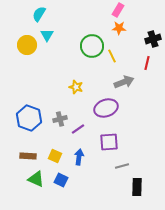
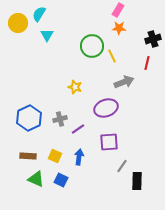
yellow circle: moved 9 px left, 22 px up
yellow star: moved 1 px left
blue hexagon: rotated 15 degrees clockwise
gray line: rotated 40 degrees counterclockwise
black rectangle: moved 6 px up
